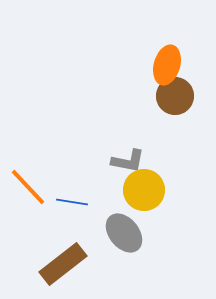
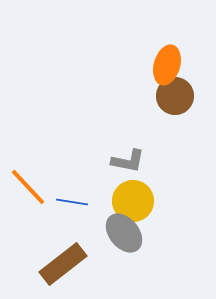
yellow circle: moved 11 px left, 11 px down
